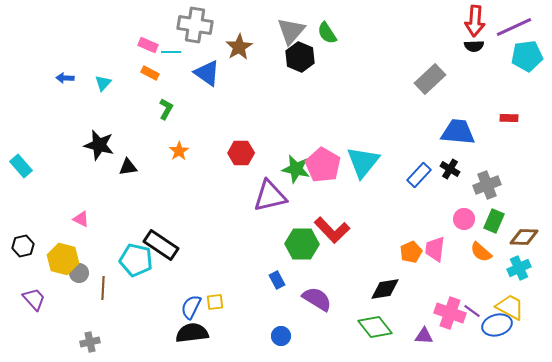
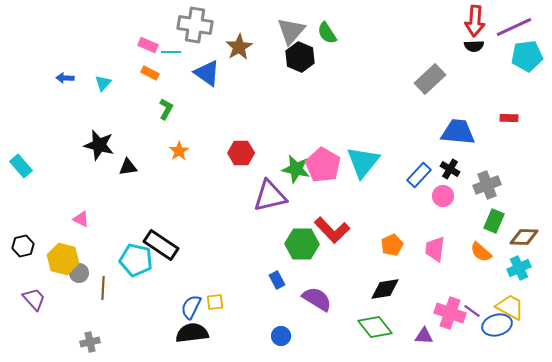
pink circle at (464, 219): moved 21 px left, 23 px up
orange pentagon at (411, 252): moved 19 px left, 7 px up
